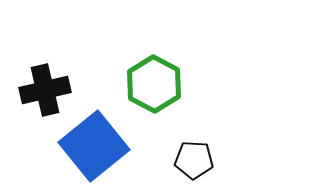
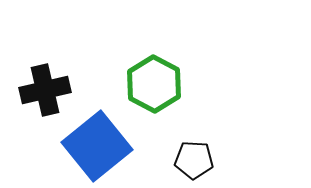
blue square: moved 3 px right
